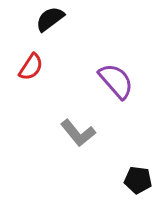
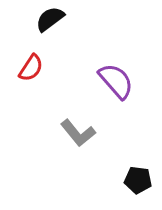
red semicircle: moved 1 px down
